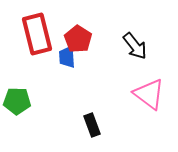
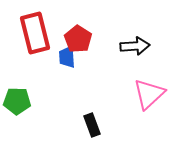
red rectangle: moved 2 px left, 1 px up
black arrow: rotated 56 degrees counterclockwise
pink triangle: rotated 40 degrees clockwise
